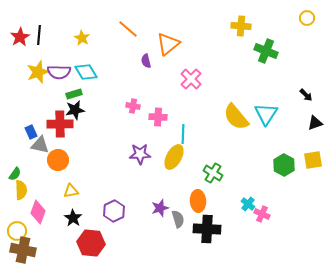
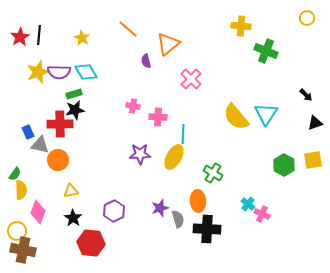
blue rectangle at (31, 132): moved 3 px left
